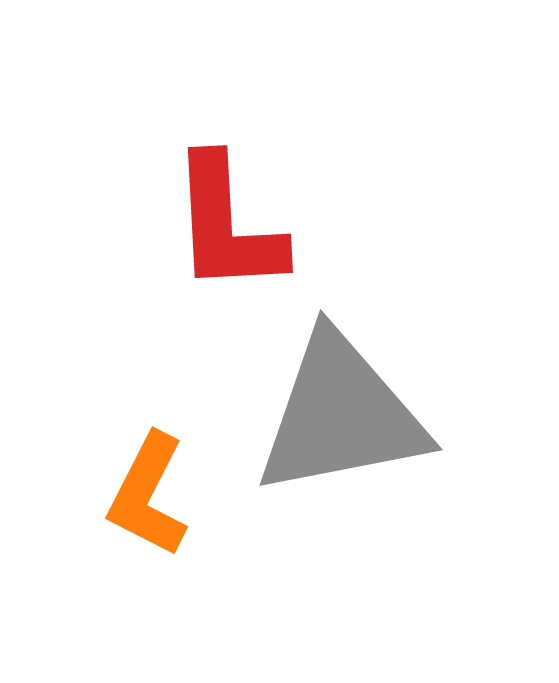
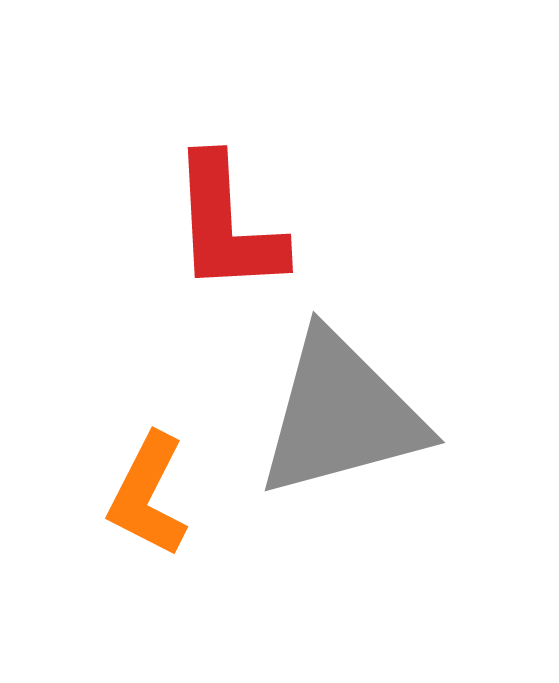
gray triangle: rotated 4 degrees counterclockwise
